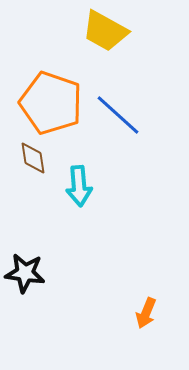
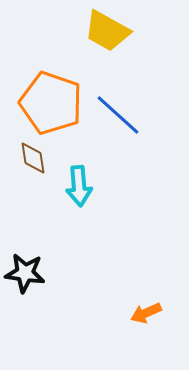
yellow trapezoid: moved 2 px right
orange arrow: rotated 44 degrees clockwise
